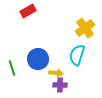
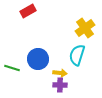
green line: rotated 56 degrees counterclockwise
yellow arrow: moved 4 px right
